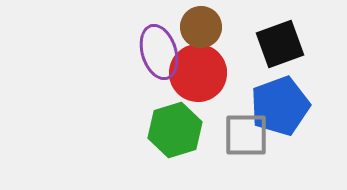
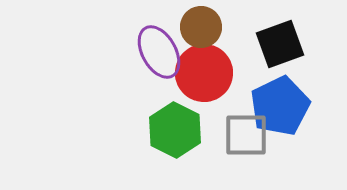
purple ellipse: rotated 12 degrees counterclockwise
red circle: moved 6 px right
blue pentagon: rotated 6 degrees counterclockwise
green hexagon: rotated 16 degrees counterclockwise
